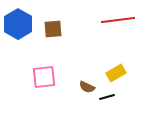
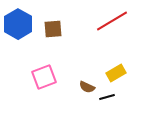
red line: moved 6 px left, 1 px down; rotated 24 degrees counterclockwise
pink square: rotated 15 degrees counterclockwise
